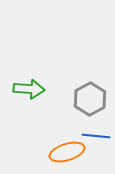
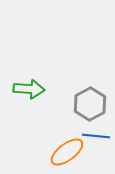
gray hexagon: moved 5 px down
orange ellipse: rotated 20 degrees counterclockwise
